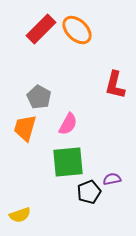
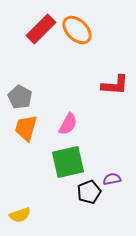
red L-shape: rotated 100 degrees counterclockwise
gray pentagon: moved 19 px left
orange trapezoid: moved 1 px right
green square: rotated 8 degrees counterclockwise
